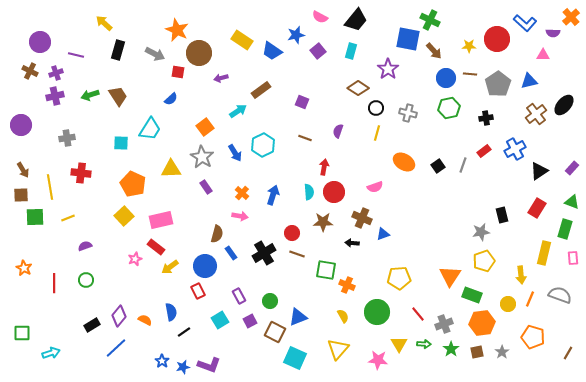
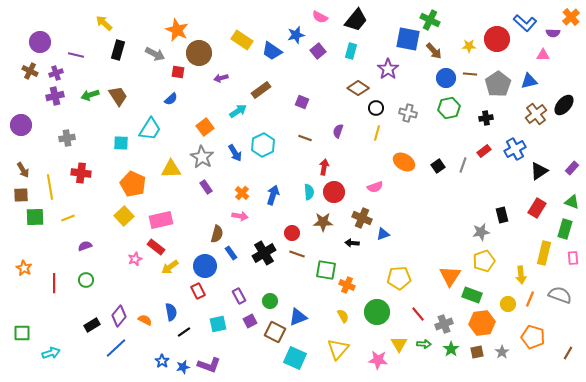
cyan square at (220, 320): moved 2 px left, 4 px down; rotated 18 degrees clockwise
